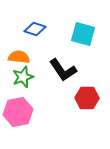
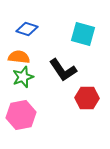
blue diamond: moved 8 px left
pink hexagon: moved 3 px right, 3 px down
